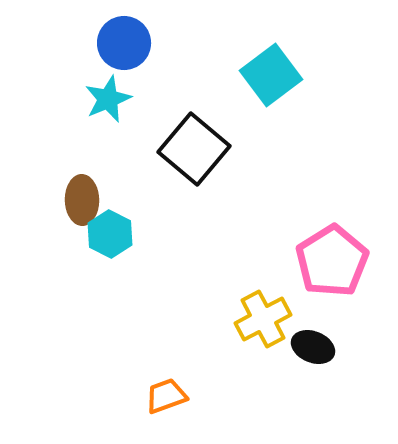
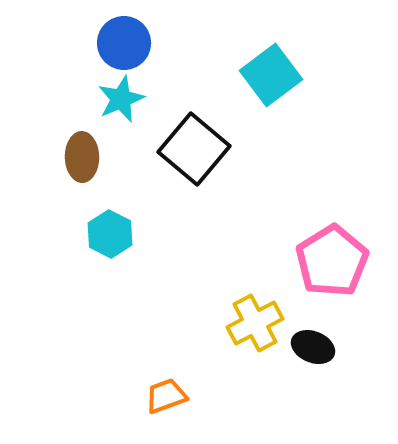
cyan star: moved 13 px right
brown ellipse: moved 43 px up
yellow cross: moved 8 px left, 4 px down
